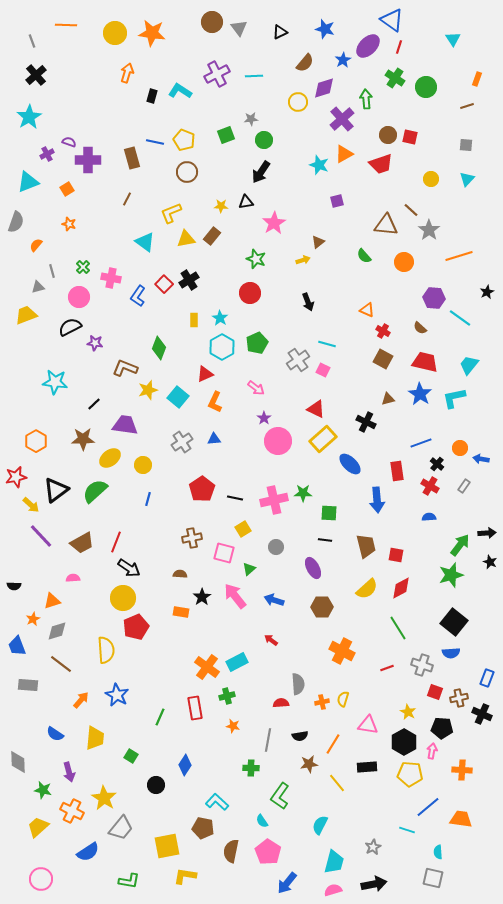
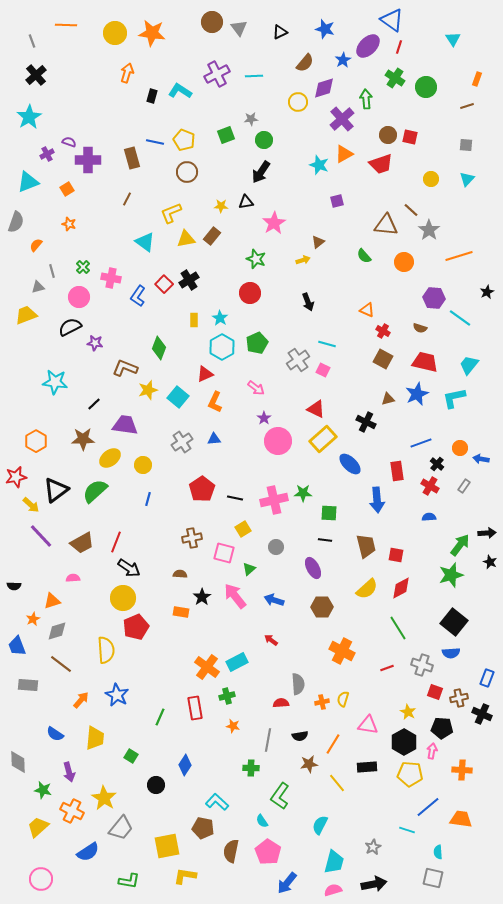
brown semicircle at (420, 328): rotated 24 degrees counterclockwise
blue star at (420, 394): moved 3 px left; rotated 15 degrees clockwise
